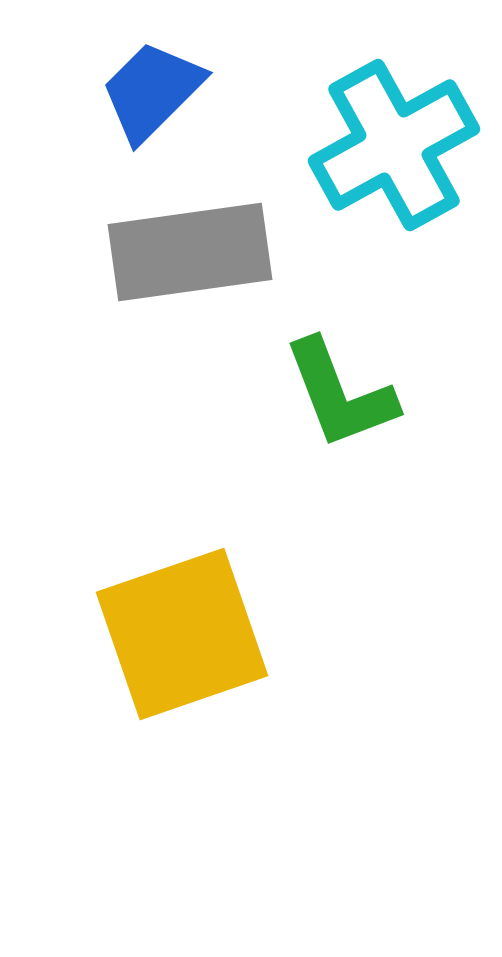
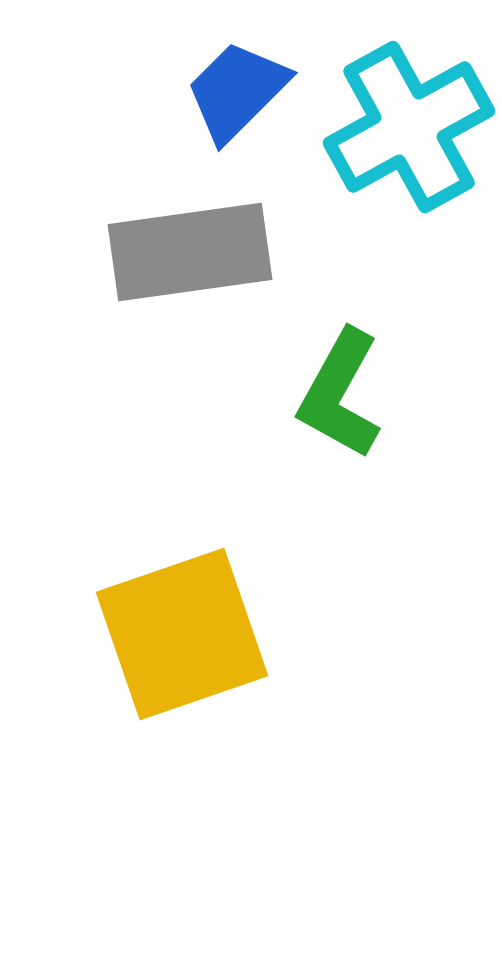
blue trapezoid: moved 85 px right
cyan cross: moved 15 px right, 18 px up
green L-shape: rotated 50 degrees clockwise
